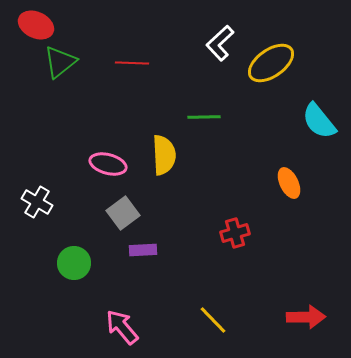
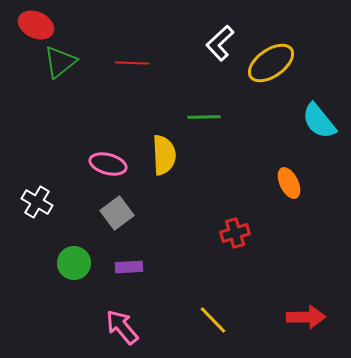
gray square: moved 6 px left
purple rectangle: moved 14 px left, 17 px down
